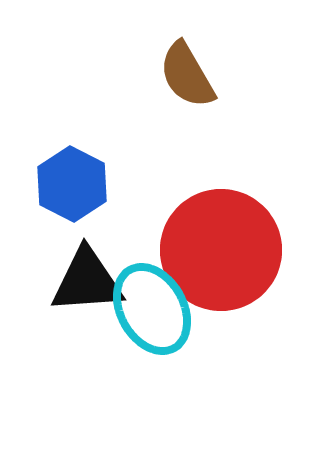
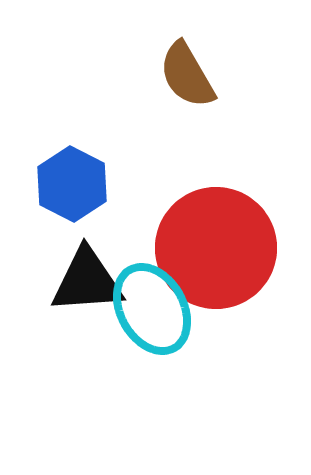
red circle: moved 5 px left, 2 px up
